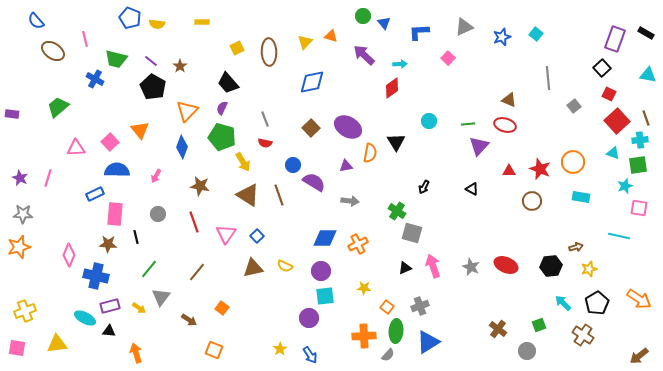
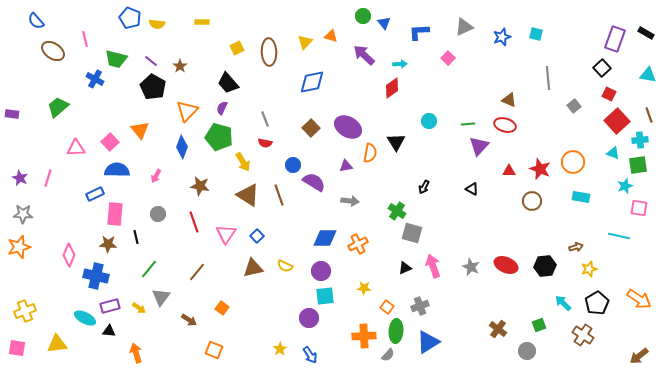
cyan square at (536, 34): rotated 24 degrees counterclockwise
brown line at (646, 118): moved 3 px right, 3 px up
green pentagon at (222, 137): moved 3 px left
black hexagon at (551, 266): moved 6 px left
